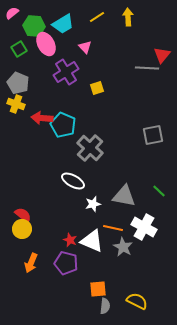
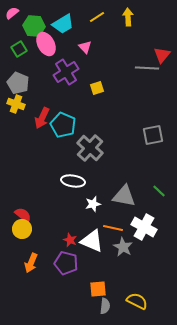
red arrow: rotated 70 degrees counterclockwise
white ellipse: rotated 20 degrees counterclockwise
